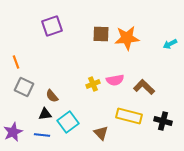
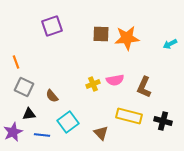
brown L-shape: rotated 110 degrees counterclockwise
black triangle: moved 16 px left
